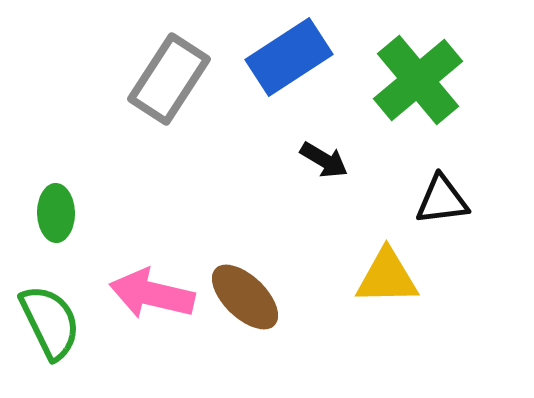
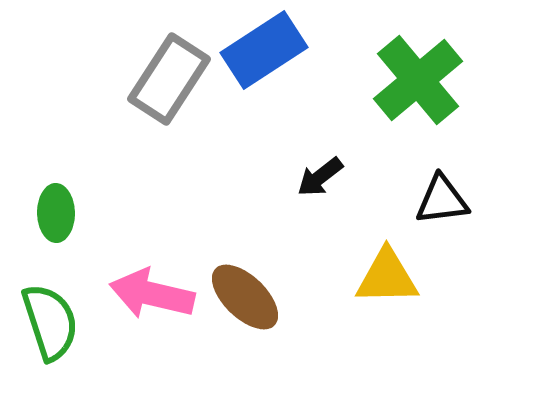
blue rectangle: moved 25 px left, 7 px up
black arrow: moved 4 px left, 17 px down; rotated 111 degrees clockwise
green semicircle: rotated 8 degrees clockwise
